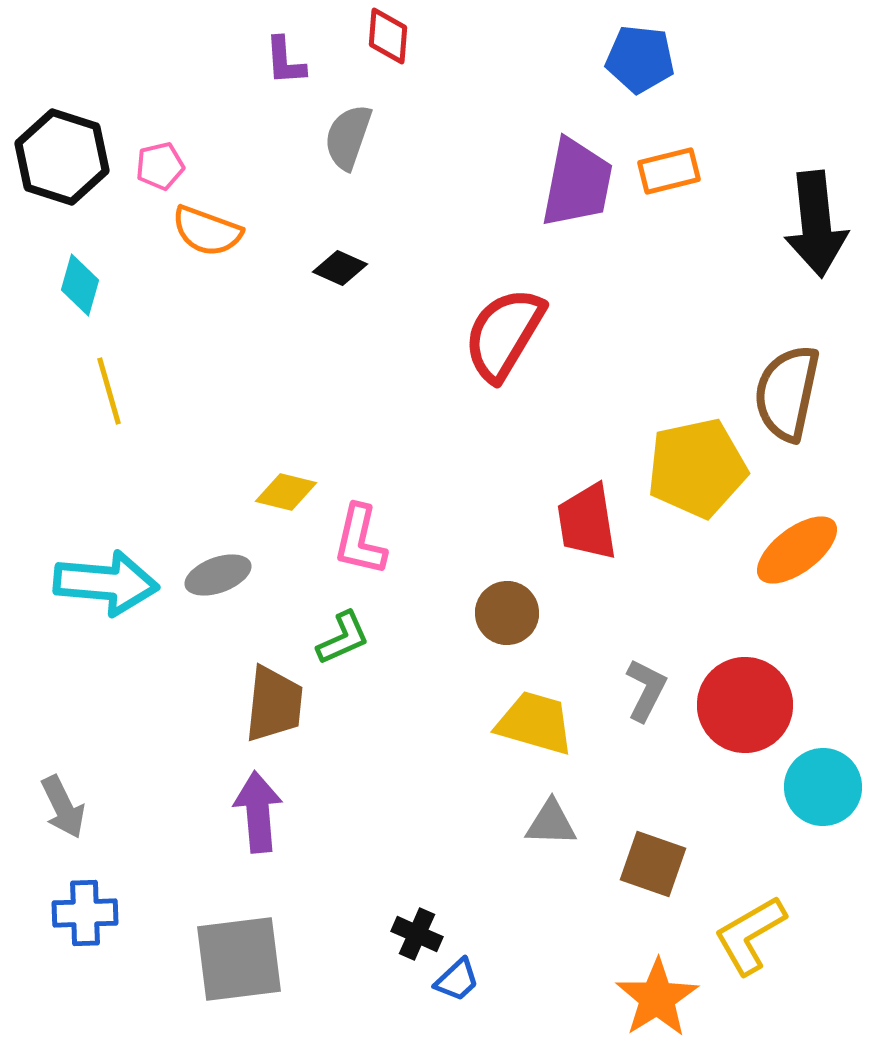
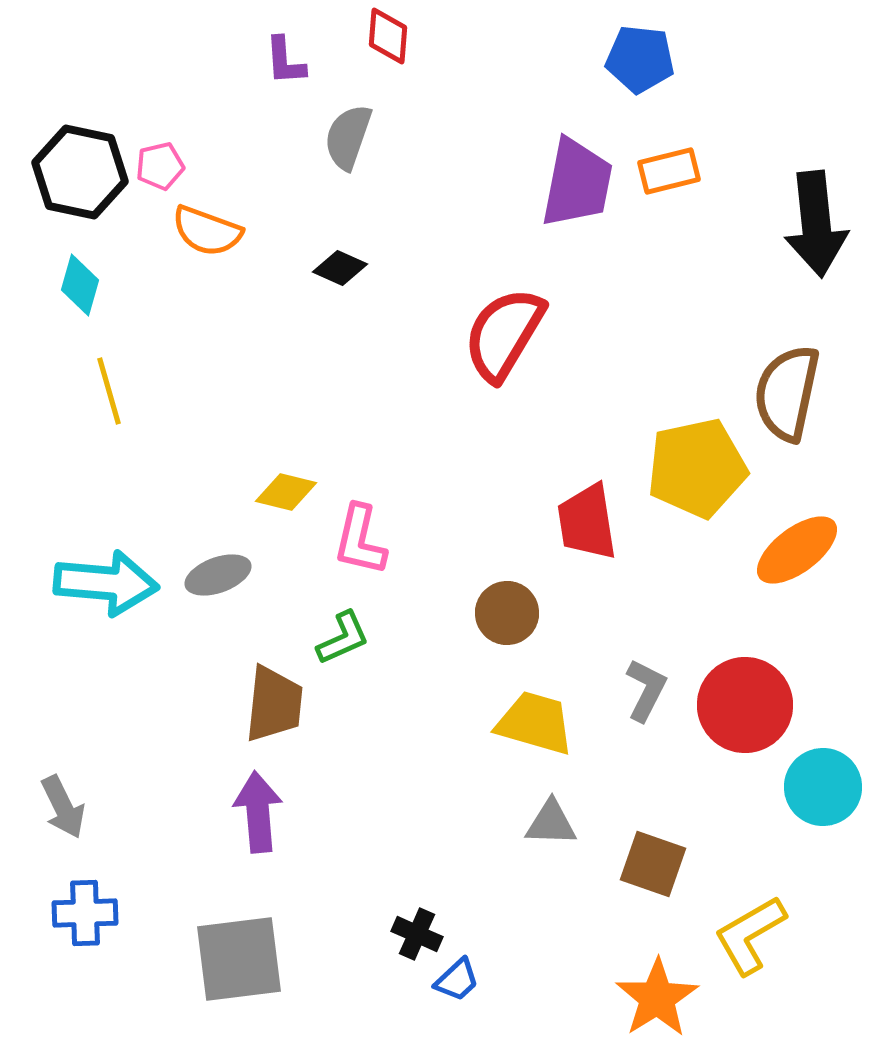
black hexagon: moved 18 px right, 15 px down; rotated 6 degrees counterclockwise
